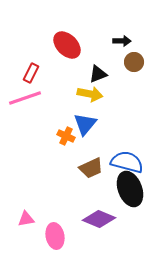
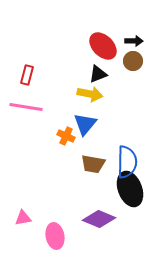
black arrow: moved 12 px right
red ellipse: moved 36 px right, 1 px down
brown circle: moved 1 px left, 1 px up
red rectangle: moved 4 px left, 2 px down; rotated 12 degrees counterclockwise
pink line: moved 1 px right, 9 px down; rotated 28 degrees clockwise
blue semicircle: rotated 76 degrees clockwise
brown trapezoid: moved 2 px right, 4 px up; rotated 35 degrees clockwise
pink triangle: moved 3 px left, 1 px up
